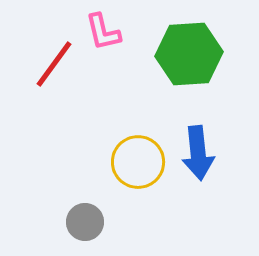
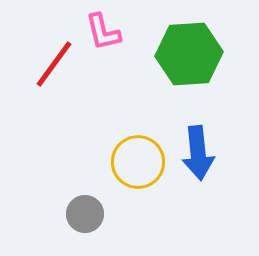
gray circle: moved 8 px up
